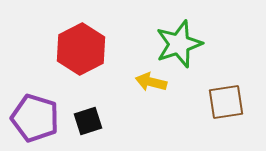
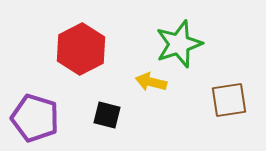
brown square: moved 3 px right, 2 px up
black square: moved 19 px right, 6 px up; rotated 32 degrees clockwise
